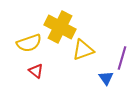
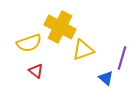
blue triangle: rotated 14 degrees counterclockwise
